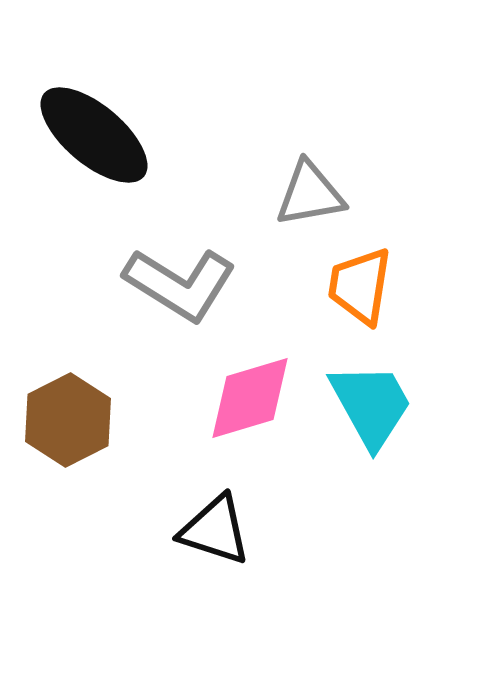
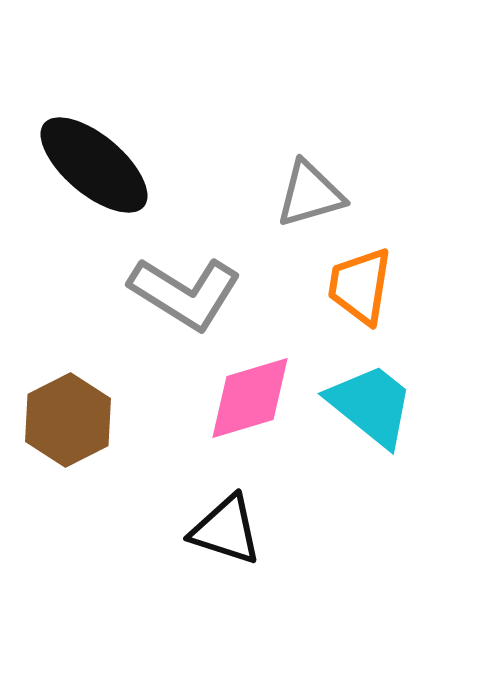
black ellipse: moved 30 px down
gray triangle: rotated 6 degrees counterclockwise
gray L-shape: moved 5 px right, 9 px down
cyan trapezoid: rotated 22 degrees counterclockwise
black triangle: moved 11 px right
